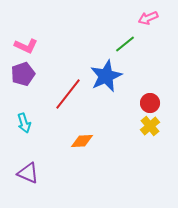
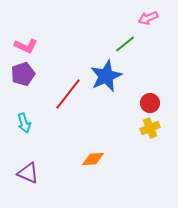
yellow cross: moved 2 px down; rotated 18 degrees clockwise
orange diamond: moved 11 px right, 18 px down
